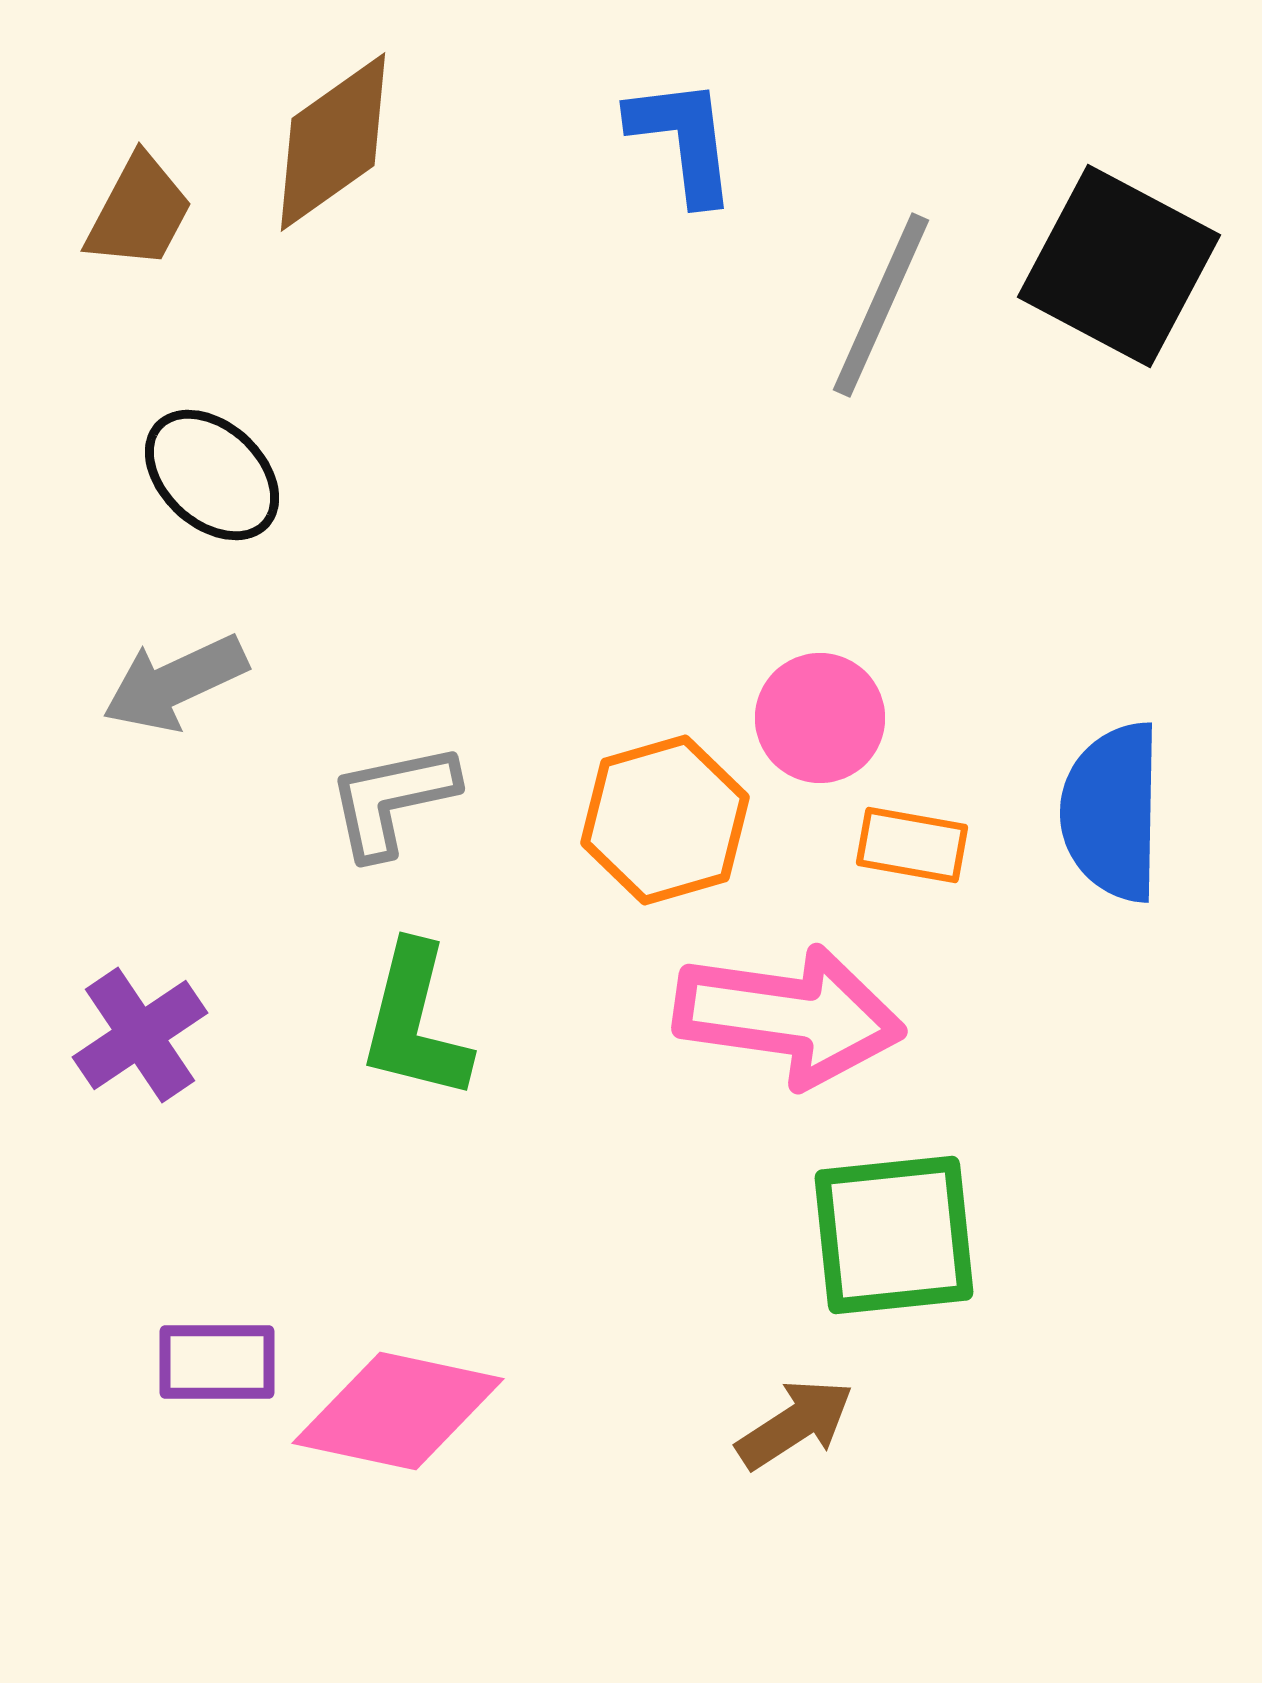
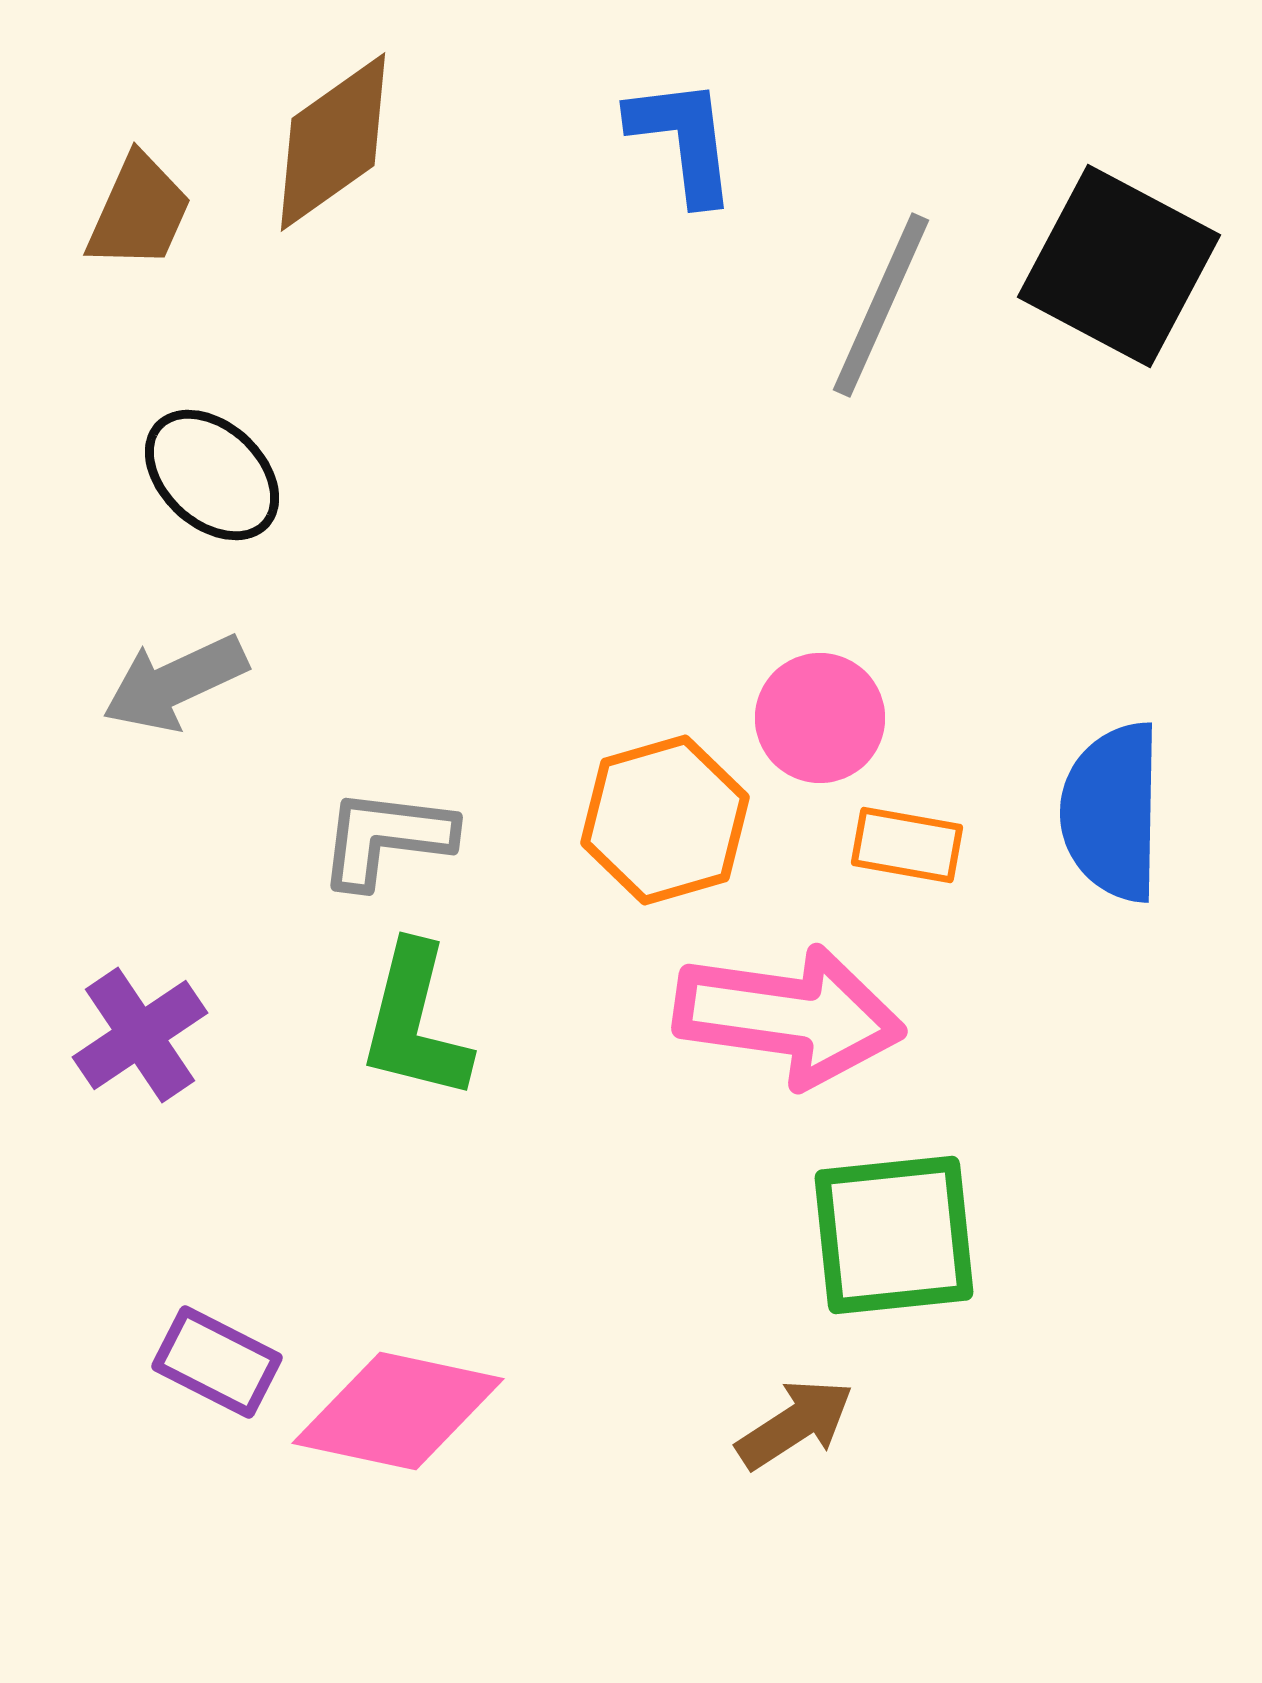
brown trapezoid: rotated 4 degrees counterclockwise
gray L-shape: moved 6 px left, 38 px down; rotated 19 degrees clockwise
orange rectangle: moved 5 px left
purple rectangle: rotated 27 degrees clockwise
